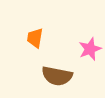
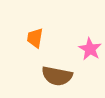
pink star: rotated 20 degrees counterclockwise
